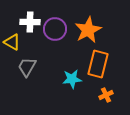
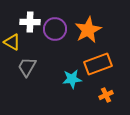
orange rectangle: rotated 56 degrees clockwise
